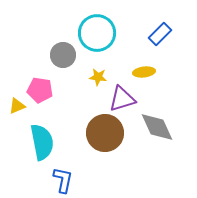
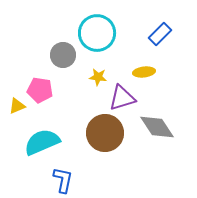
purple triangle: moved 1 px up
gray diamond: rotated 9 degrees counterclockwise
cyan semicircle: rotated 102 degrees counterclockwise
